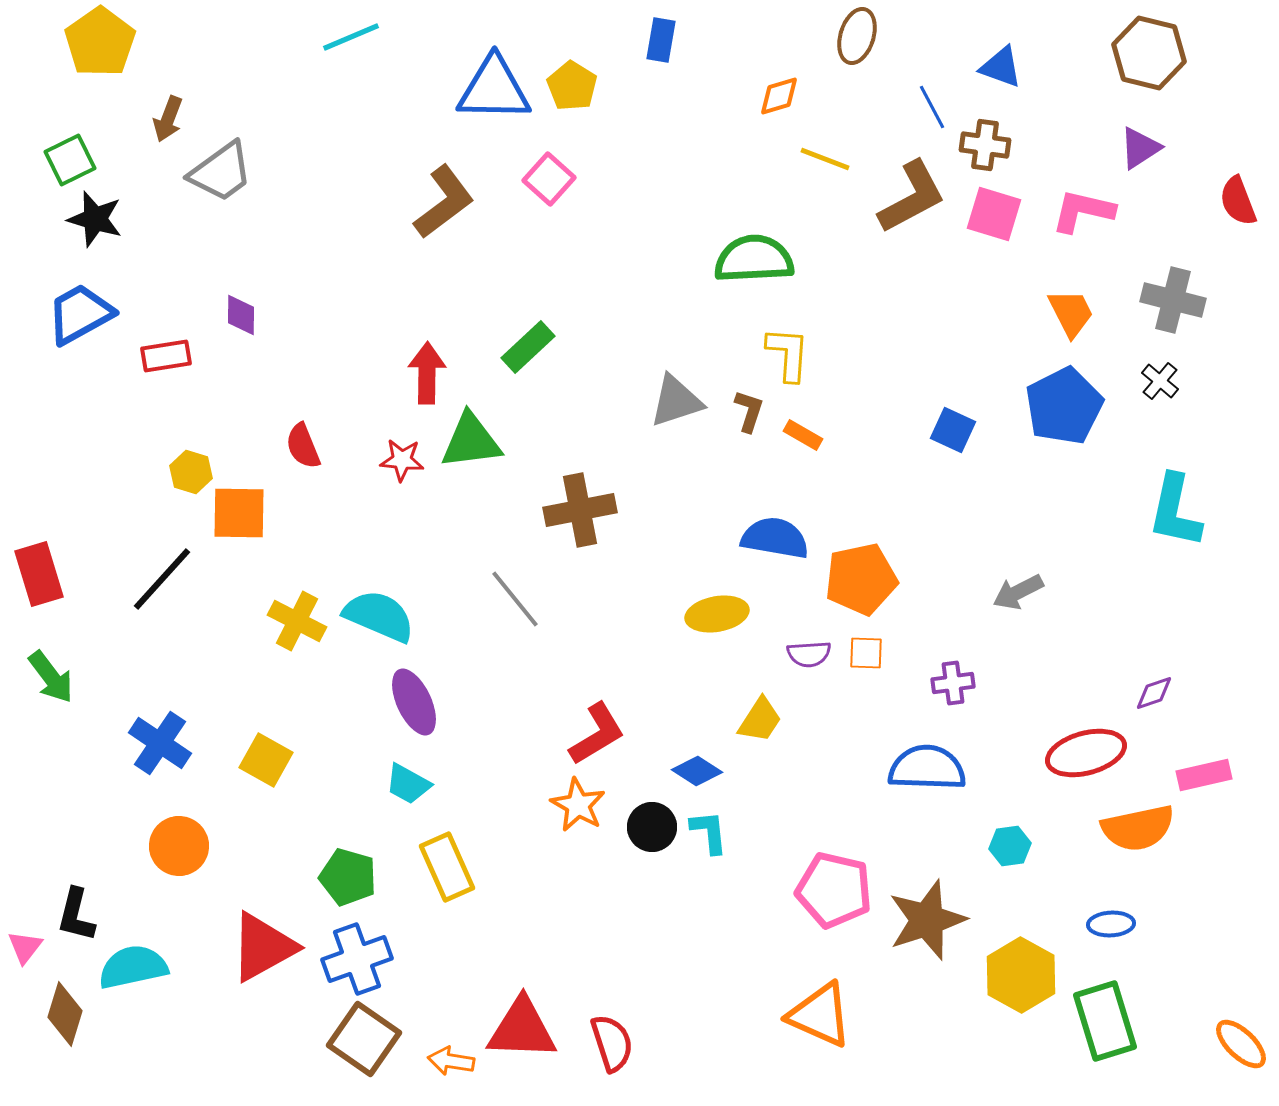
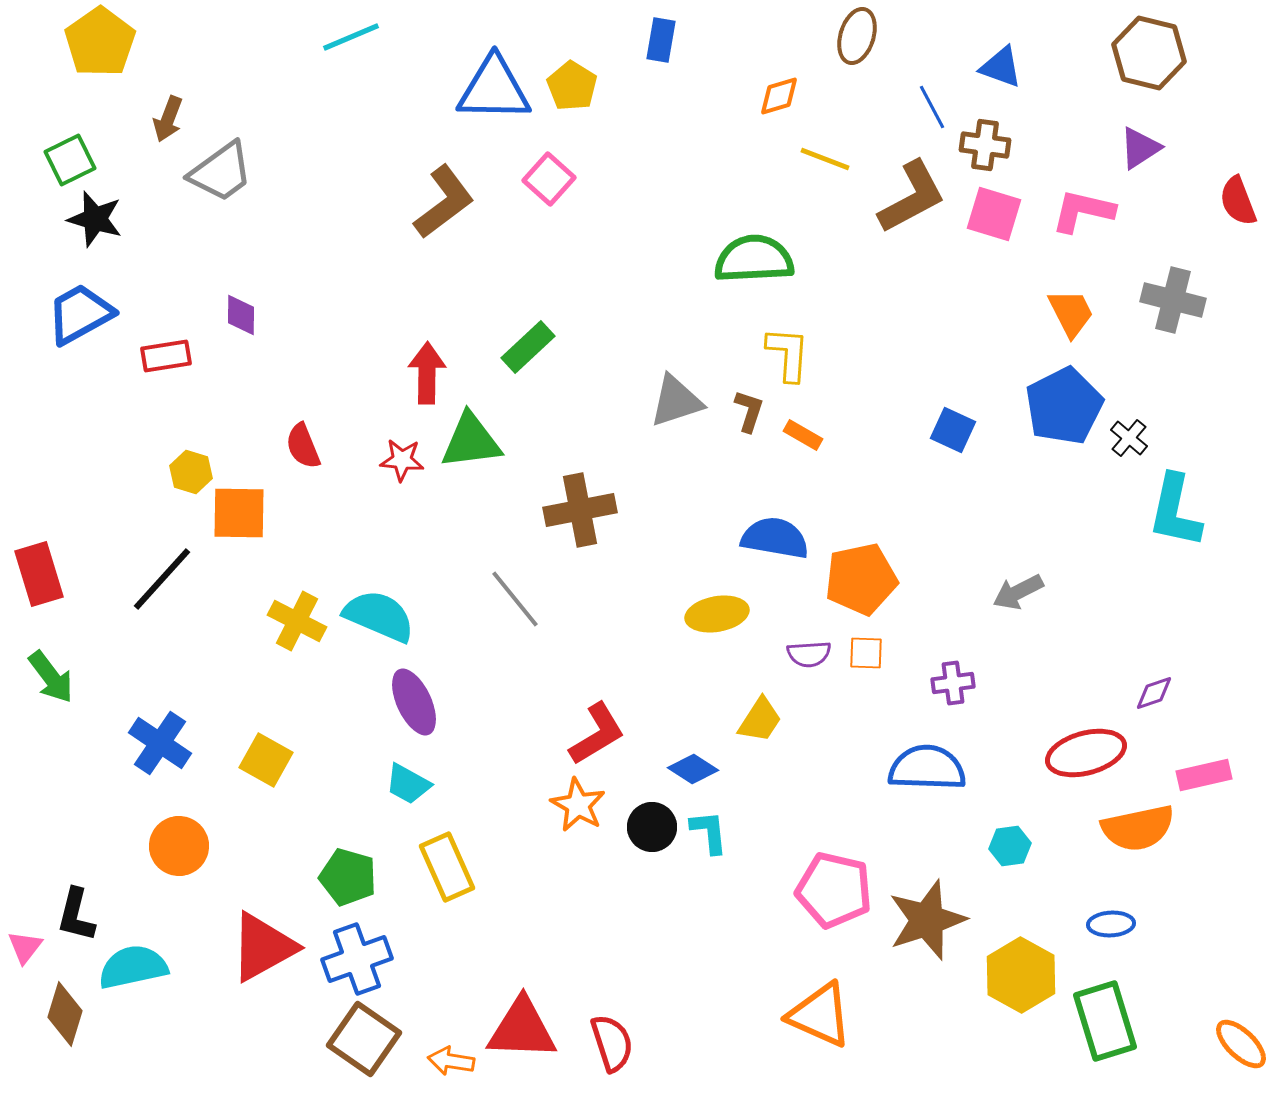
black cross at (1160, 381): moved 31 px left, 57 px down
blue diamond at (697, 771): moved 4 px left, 2 px up
